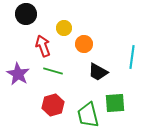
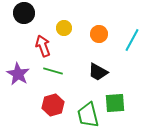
black circle: moved 2 px left, 1 px up
orange circle: moved 15 px right, 10 px up
cyan line: moved 17 px up; rotated 20 degrees clockwise
